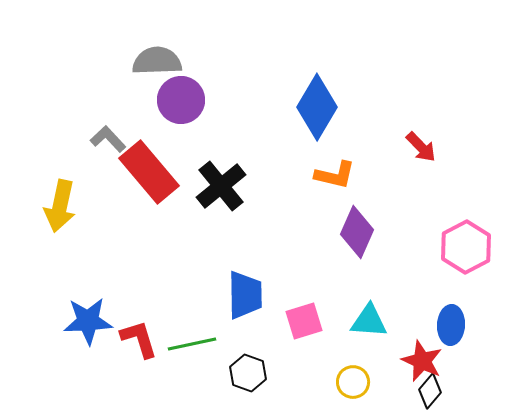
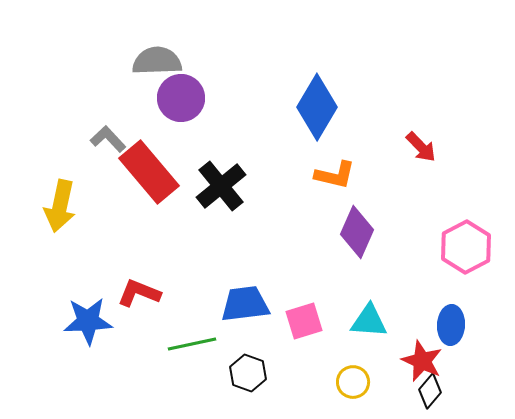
purple circle: moved 2 px up
blue trapezoid: moved 9 px down; rotated 96 degrees counterclockwise
red L-shape: moved 46 px up; rotated 51 degrees counterclockwise
